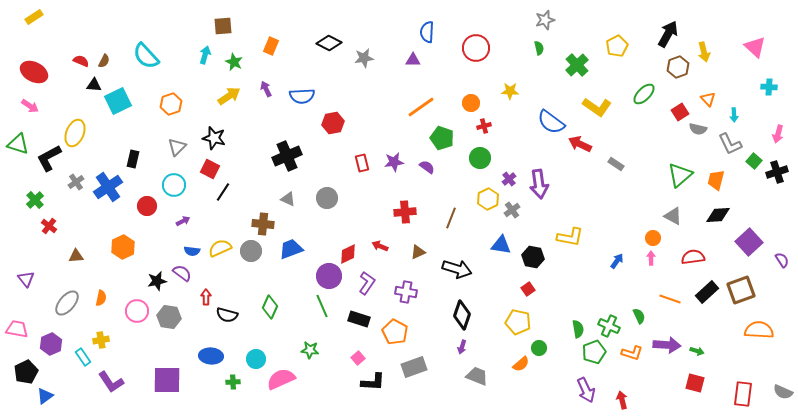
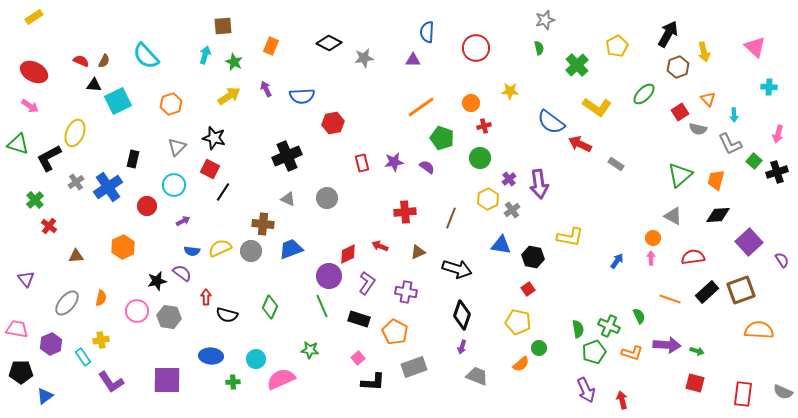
black pentagon at (26, 372): moved 5 px left; rotated 25 degrees clockwise
